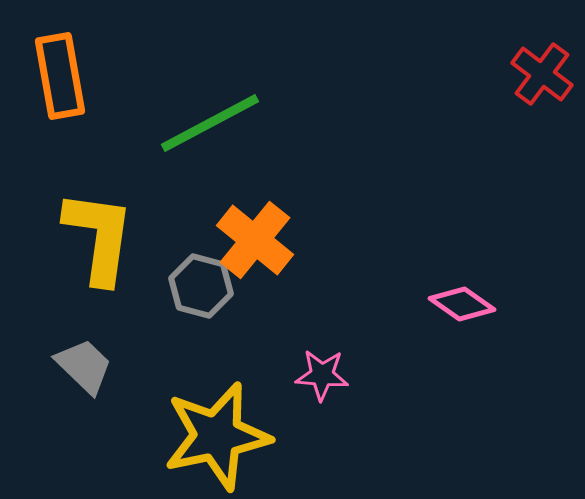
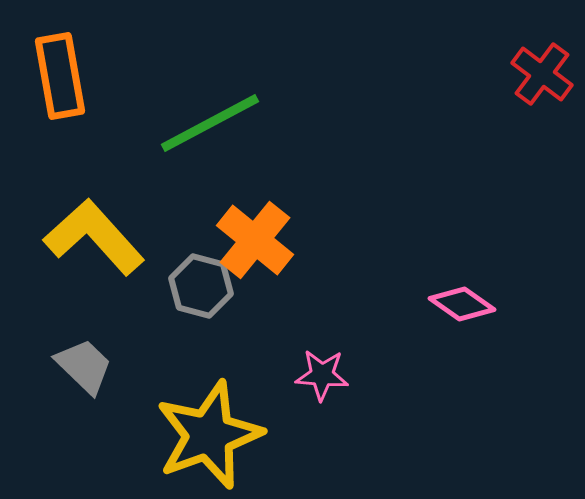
yellow L-shape: moved 5 px left; rotated 50 degrees counterclockwise
yellow star: moved 8 px left, 1 px up; rotated 8 degrees counterclockwise
